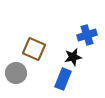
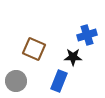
black star: rotated 12 degrees clockwise
gray circle: moved 8 px down
blue rectangle: moved 4 px left, 2 px down
